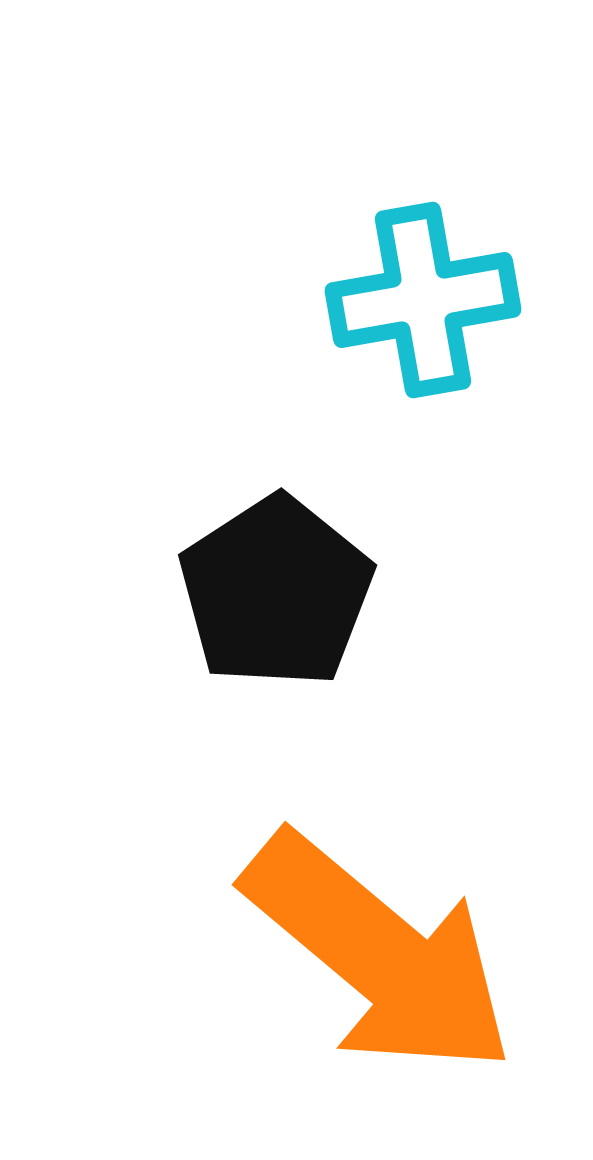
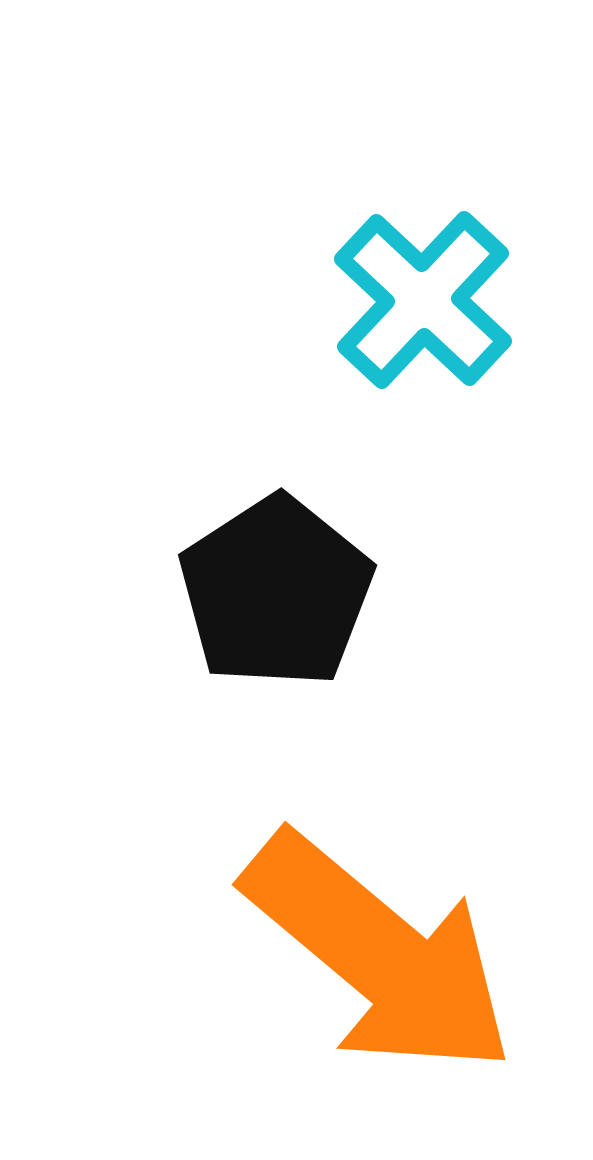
cyan cross: rotated 37 degrees counterclockwise
